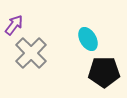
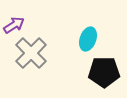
purple arrow: rotated 20 degrees clockwise
cyan ellipse: rotated 50 degrees clockwise
